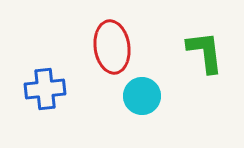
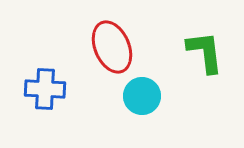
red ellipse: rotated 15 degrees counterclockwise
blue cross: rotated 9 degrees clockwise
